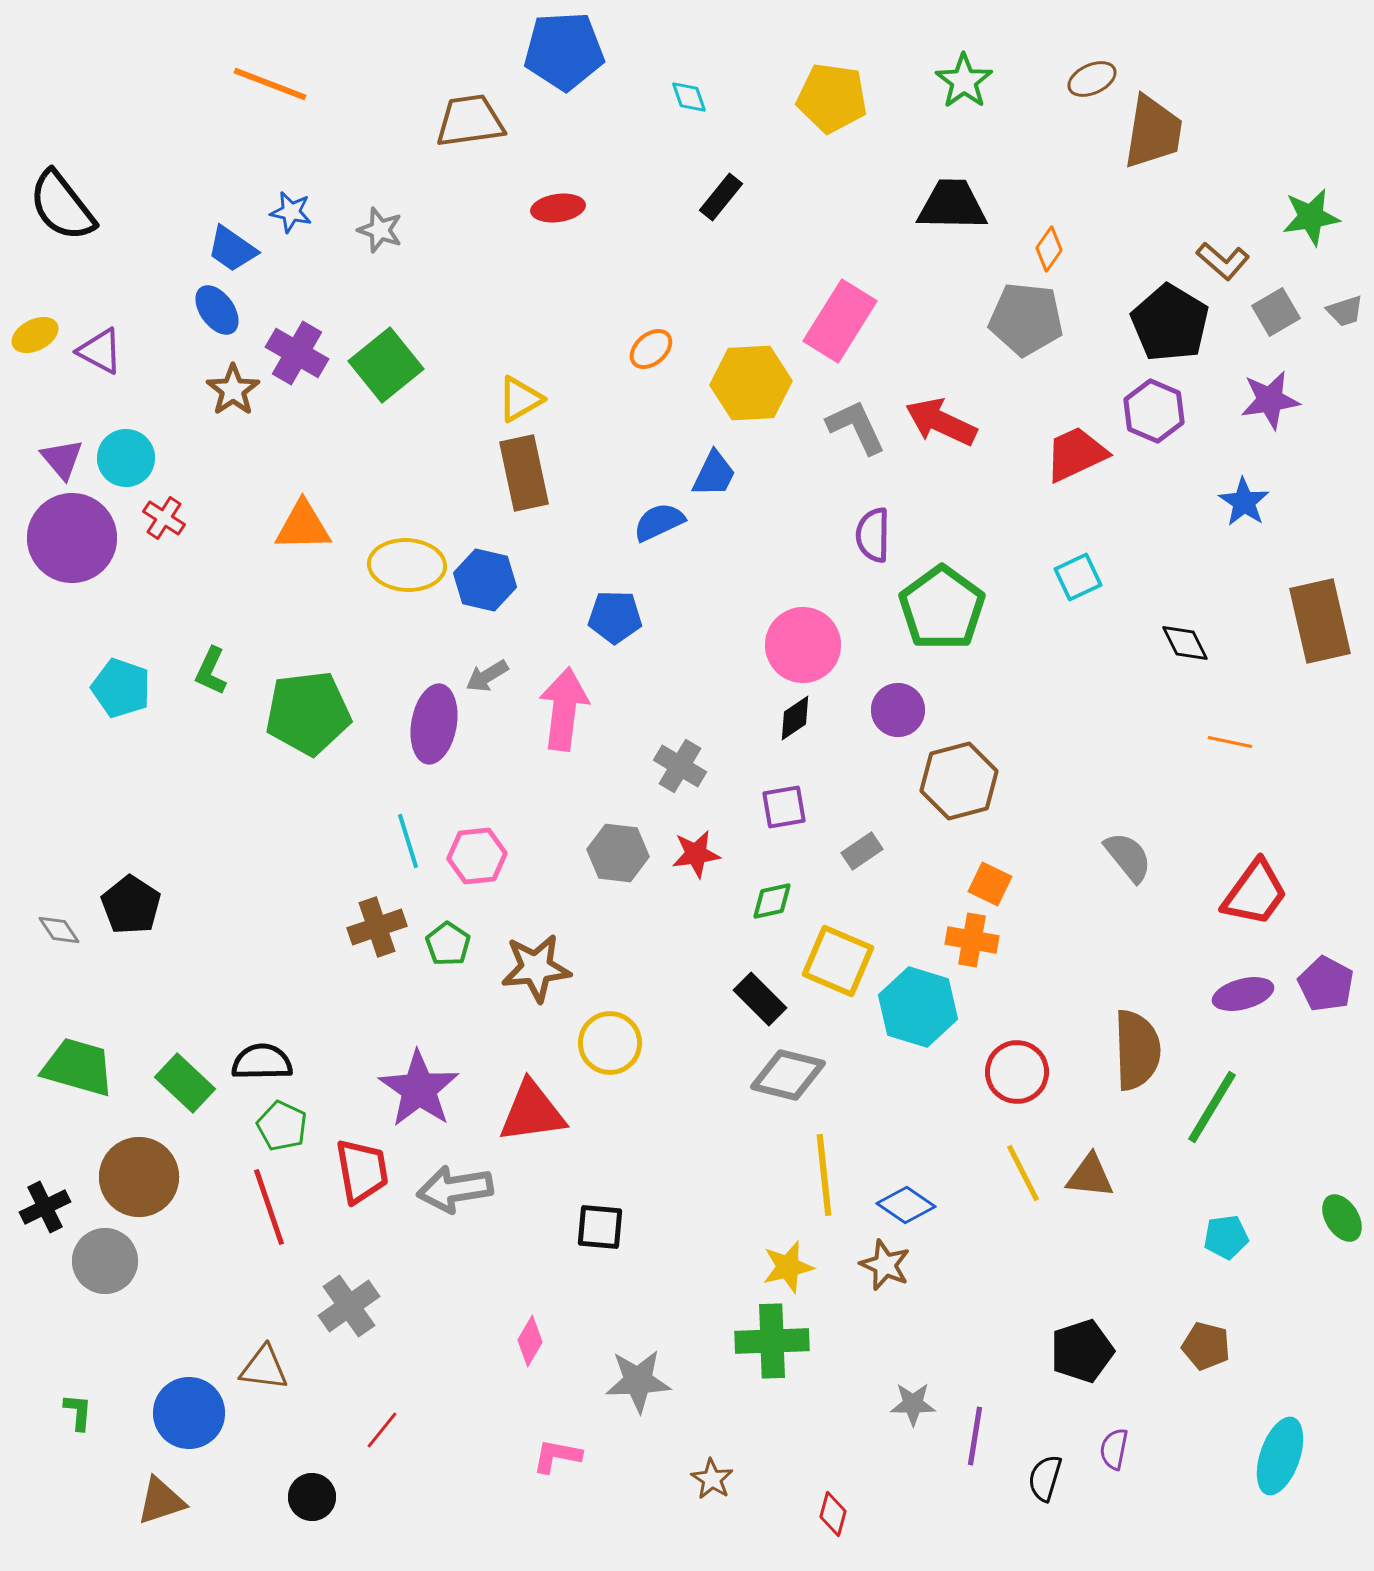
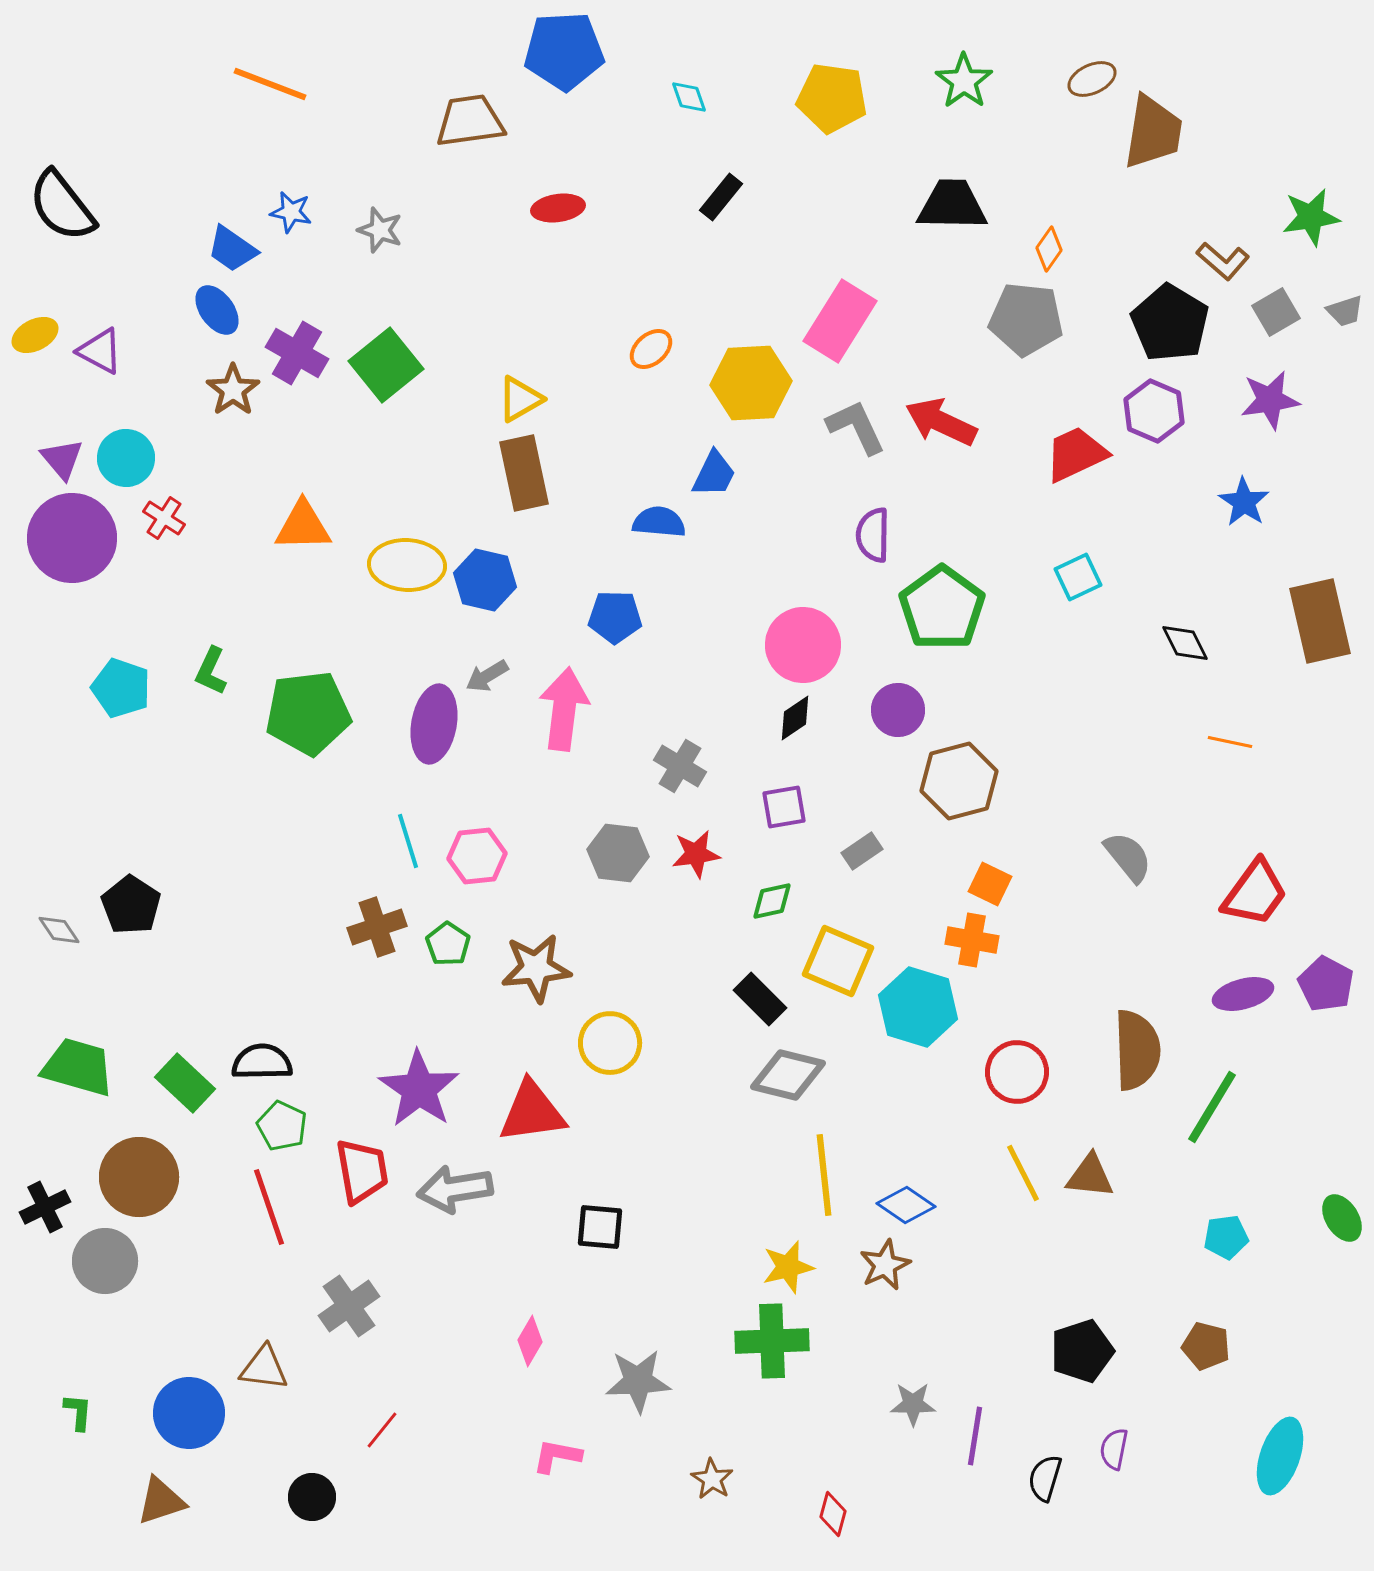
blue semicircle at (659, 522): rotated 30 degrees clockwise
brown star at (885, 1265): rotated 24 degrees clockwise
